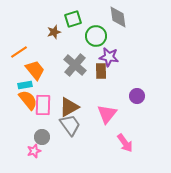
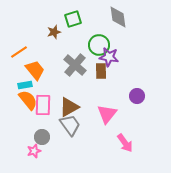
green circle: moved 3 px right, 9 px down
